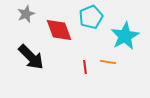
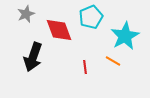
black arrow: moved 2 px right; rotated 64 degrees clockwise
orange line: moved 5 px right, 1 px up; rotated 21 degrees clockwise
